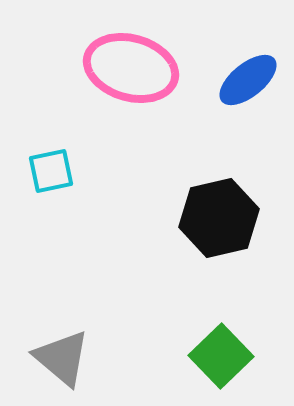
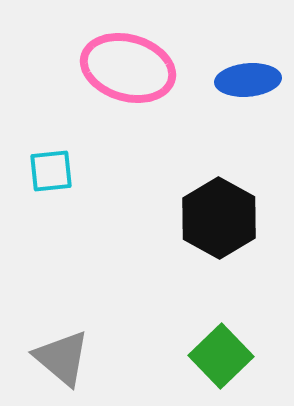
pink ellipse: moved 3 px left
blue ellipse: rotated 34 degrees clockwise
cyan square: rotated 6 degrees clockwise
black hexagon: rotated 18 degrees counterclockwise
